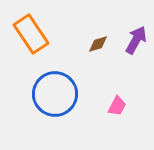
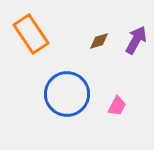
brown diamond: moved 1 px right, 3 px up
blue circle: moved 12 px right
